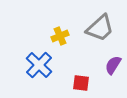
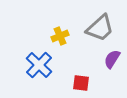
purple semicircle: moved 1 px left, 6 px up
